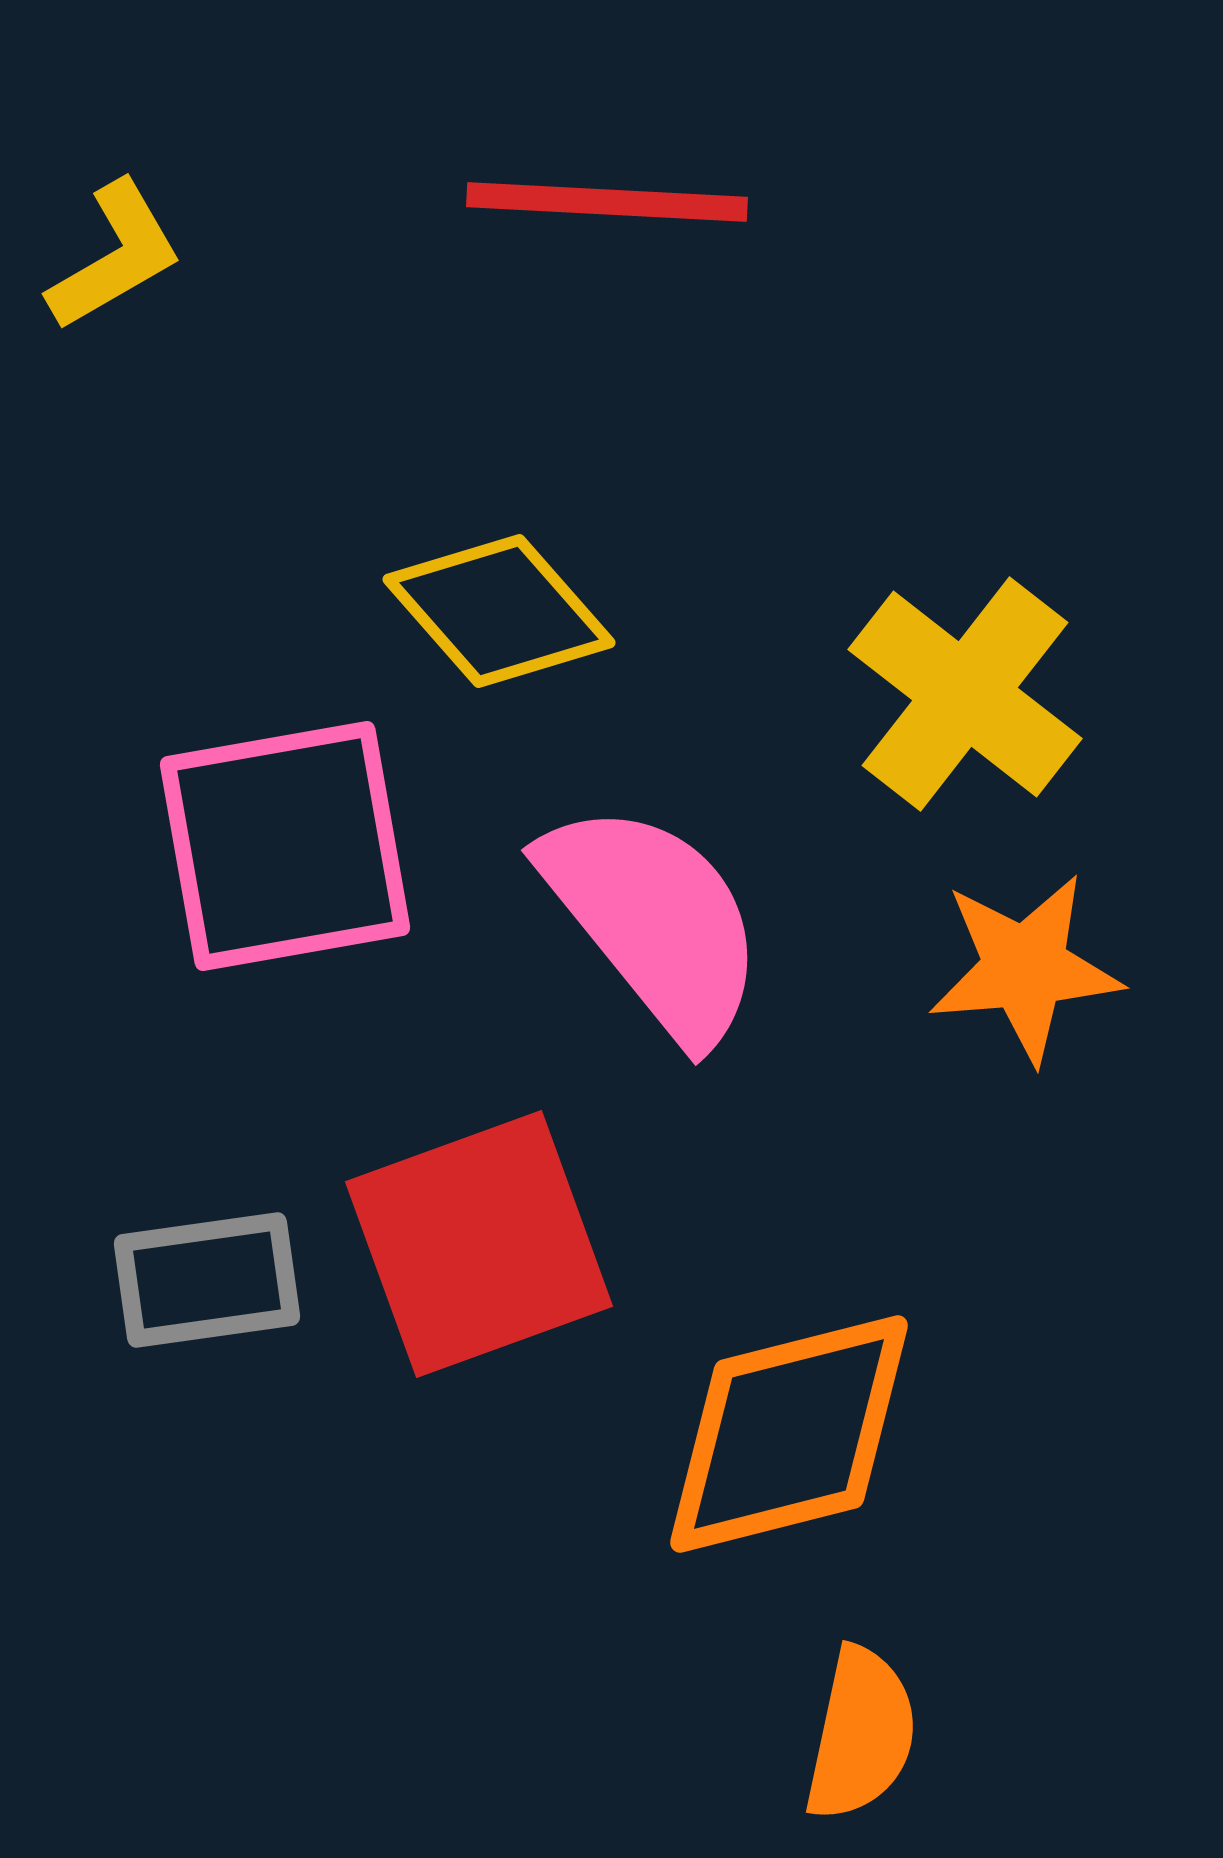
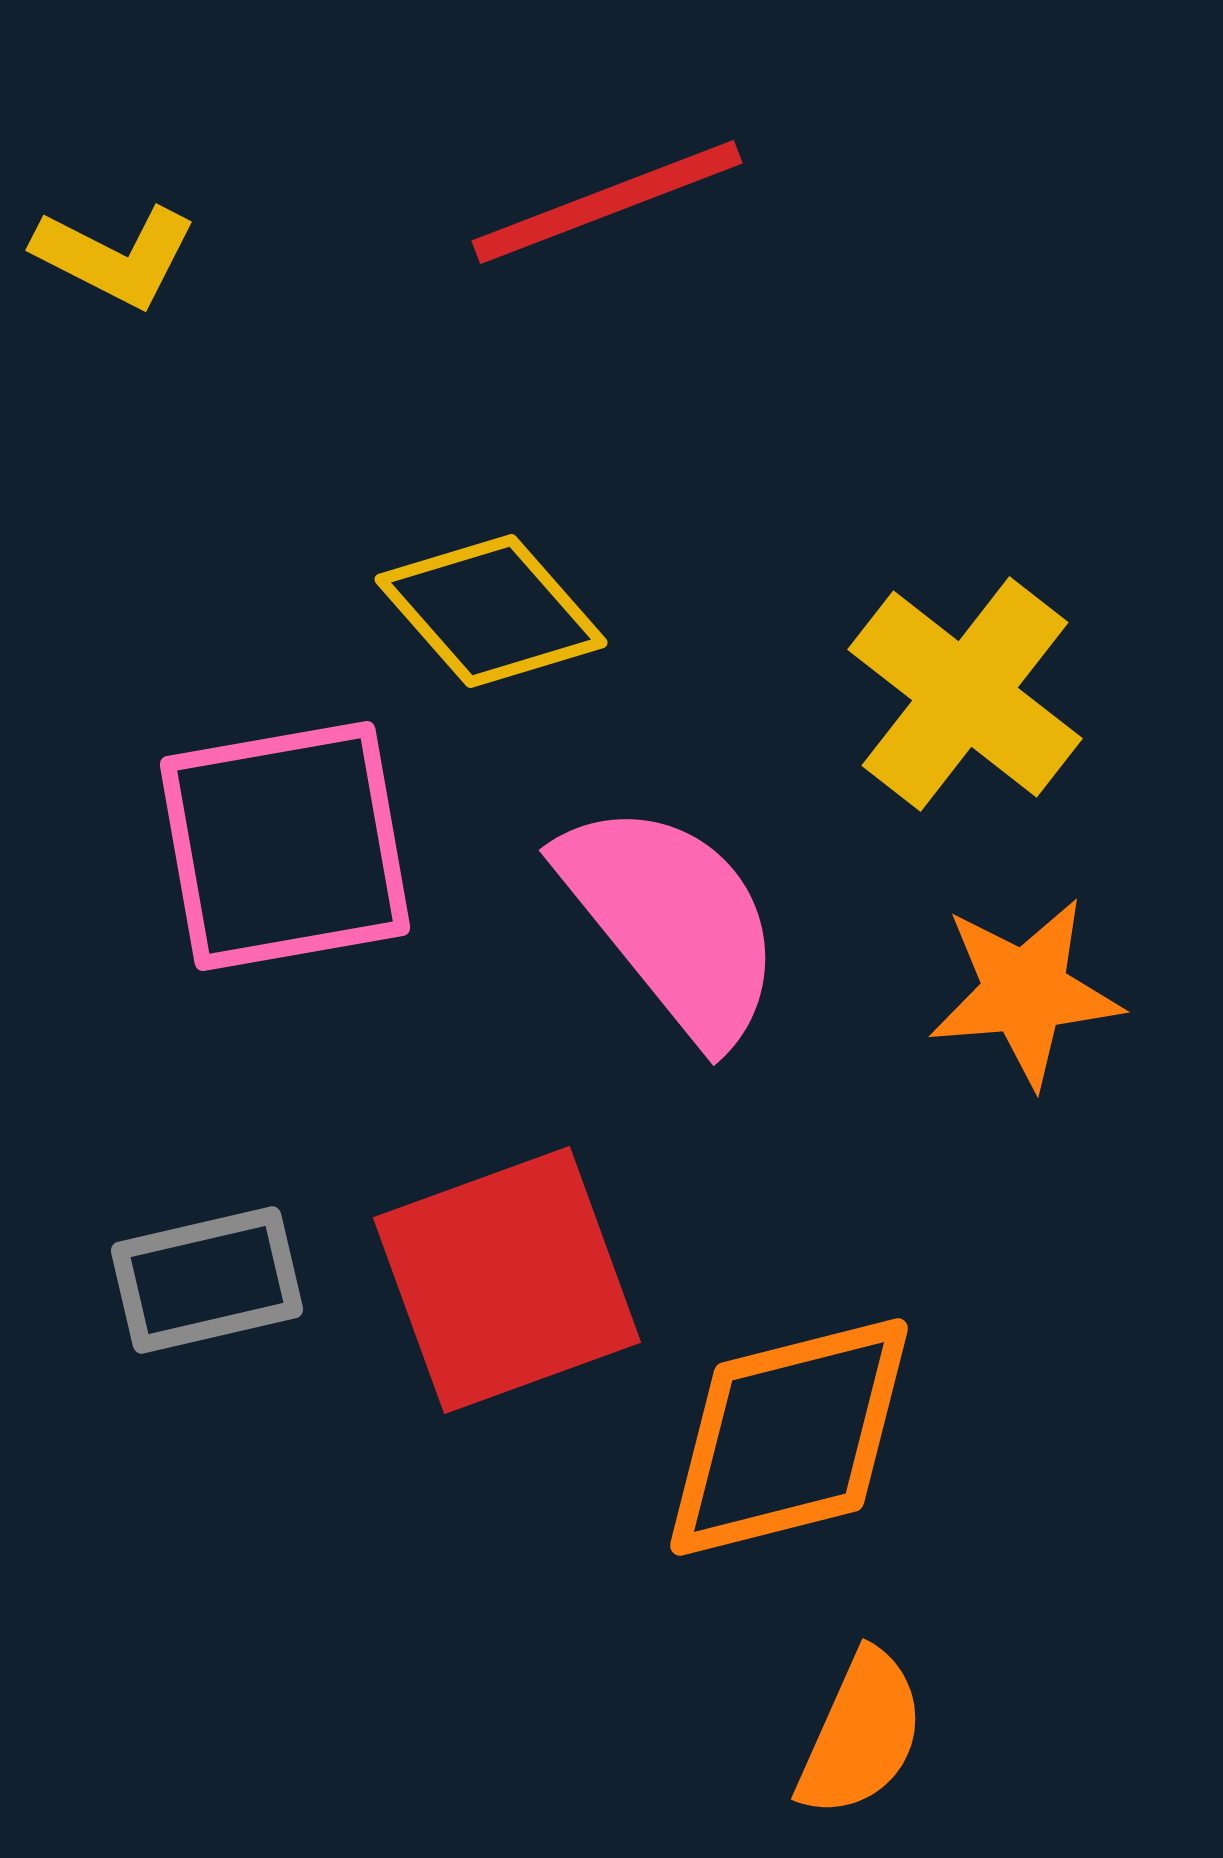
red line: rotated 24 degrees counterclockwise
yellow L-shape: rotated 57 degrees clockwise
yellow diamond: moved 8 px left
pink semicircle: moved 18 px right
orange star: moved 24 px down
red square: moved 28 px right, 36 px down
gray rectangle: rotated 5 degrees counterclockwise
orange diamond: moved 3 px down
orange semicircle: rotated 12 degrees clockwise
